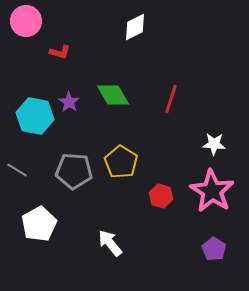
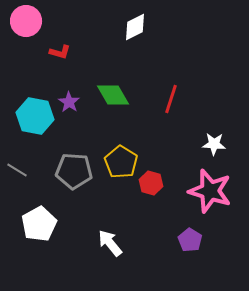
pink star: moved 2 px left; rotated 15 degrees counterclockwise
red hexagon: moved 10 px left, 13 px up
purple pentagon: moved 24 px left, 9 px up
